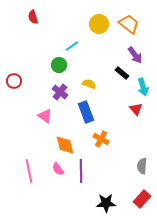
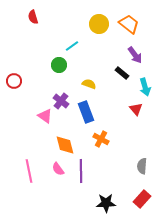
cyan arrow: moved 2 px right
purple cross: moved 1 px right, 9 px down
